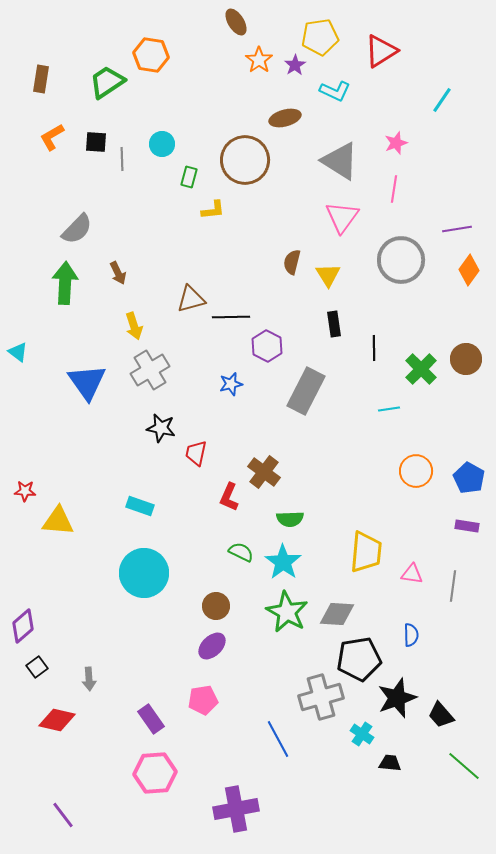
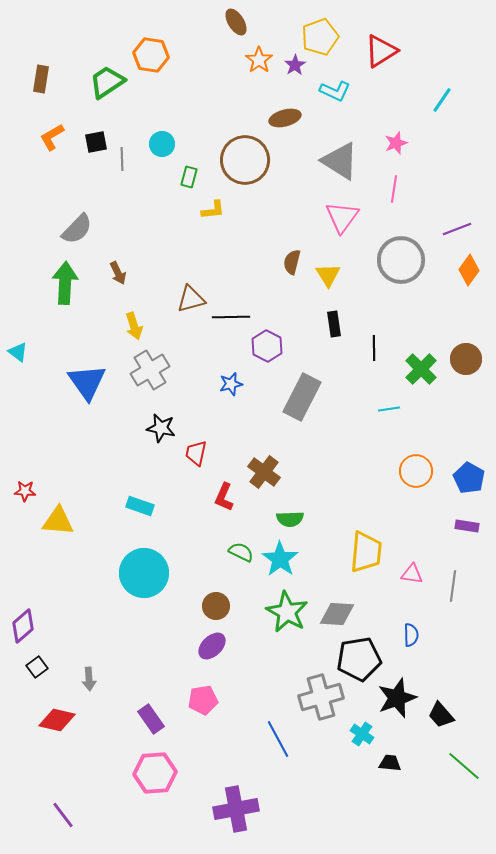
yellow pentagon at (320, 37): rotated 12 degrees counterclockwise
black square at (96, 142): rotated 15 degrees counterclockwise
purple line at (457, 229): rotated 12 degrees counterclockwise
gray rectangle at (306, 391): moved 4 px left, 6 px down
red L-shape at (229, 497): moved 5 px left
cyan star at (283, 562): moved 3 px left, 3 px up
